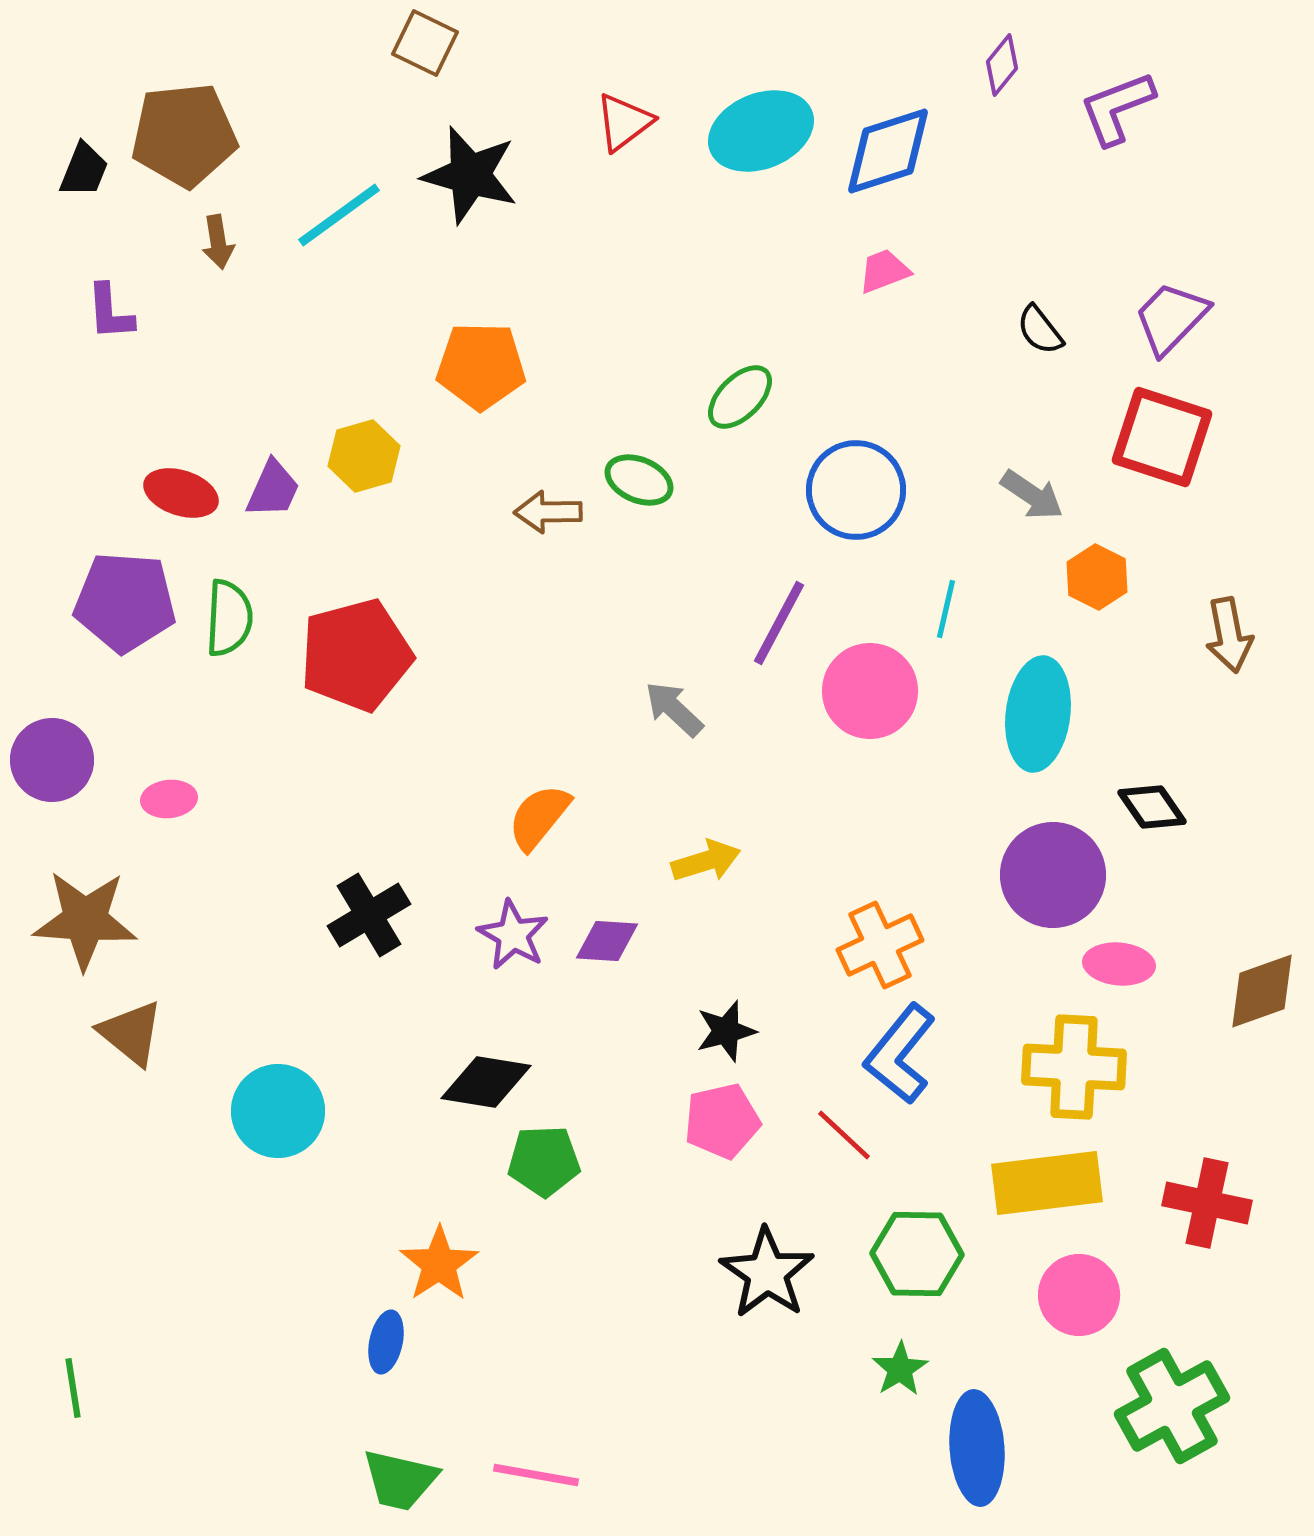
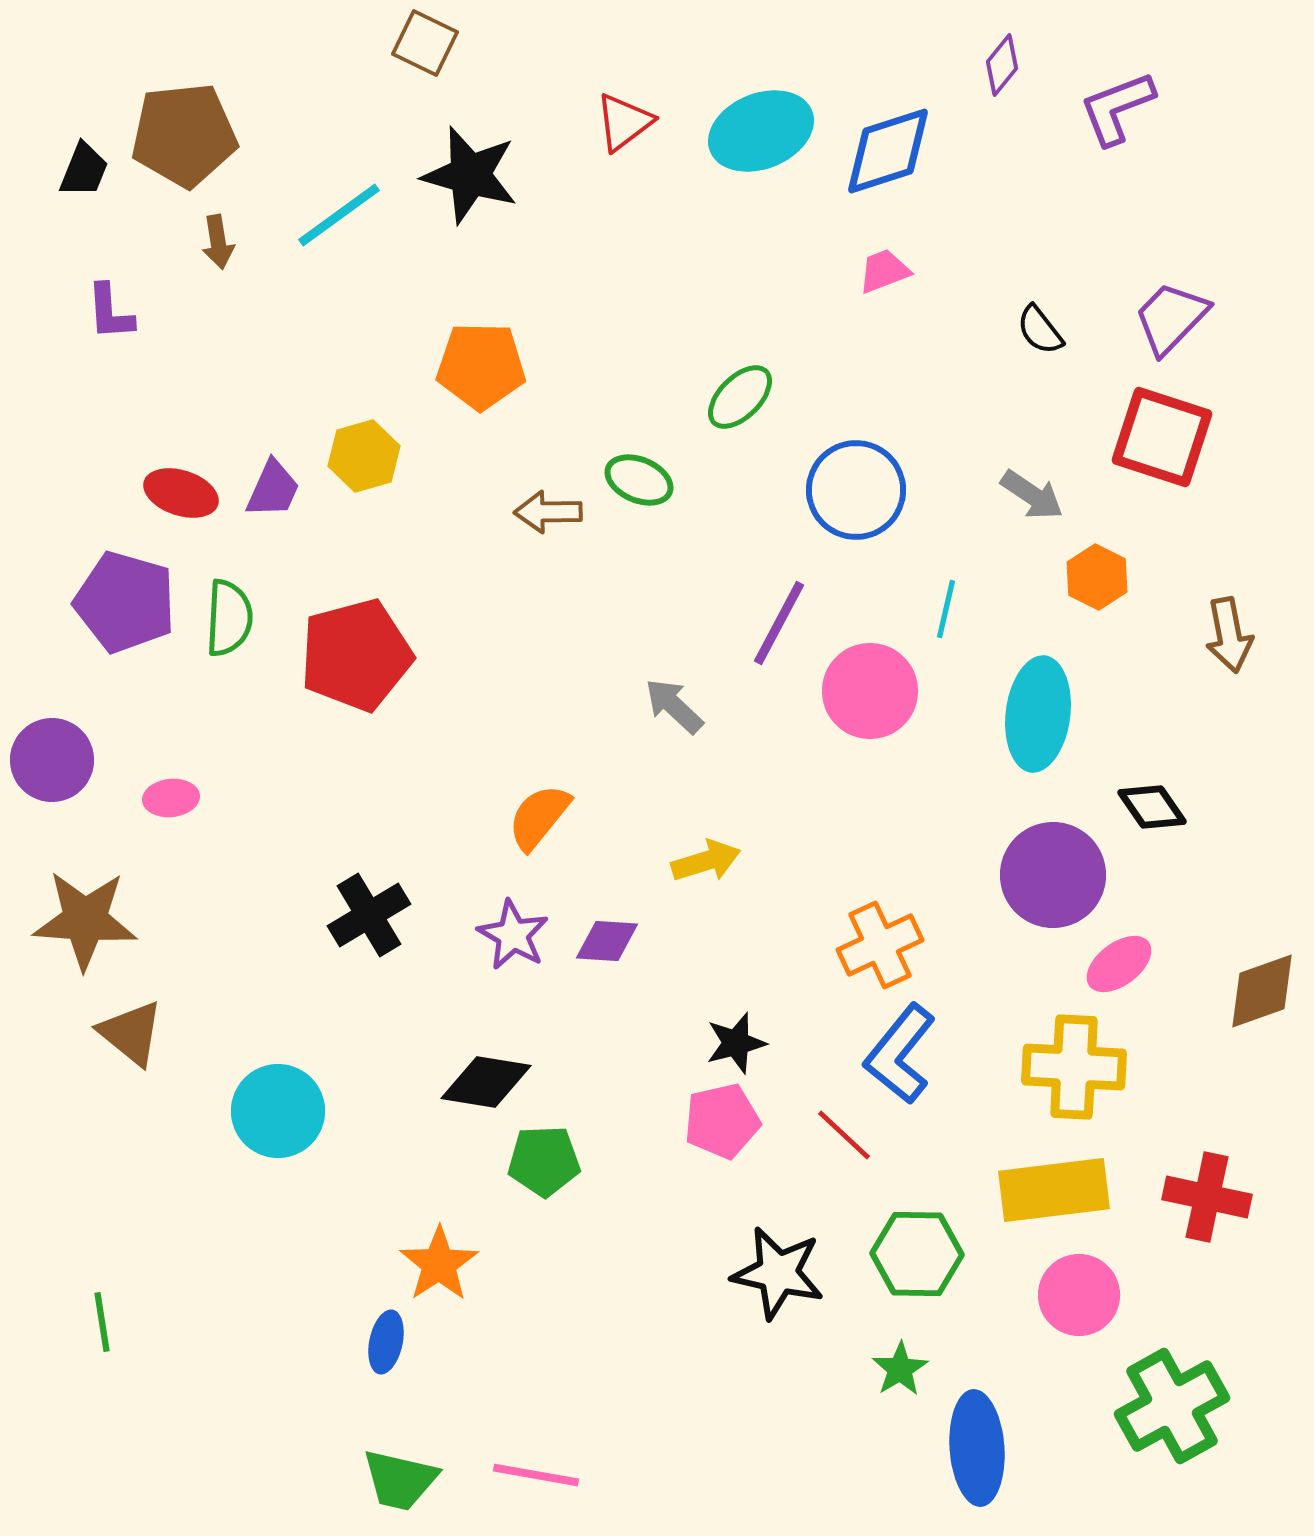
purple pentagon at (125, 602): rotated 12 degrees clockwise
gray arrow at (674, 709): moved 3 px up
pink ellipse at (169, 799): moved 2 px right, 1 px up
pink ellipse at (1119, 964): rotated 42 degrees counterclockwise
black star at (726, 1031): moved 10 px right, 12 px down
yellow rectangle at (1047, 1183): moved 7 px right, 7 px down
red cross at (1207, 1203): moved 6 px up
black star at (767, 1273): moved 11 px right; rotated 22 degrees counterclockwise
green line at (73, 1388): moved 29 px right, 66 px up
